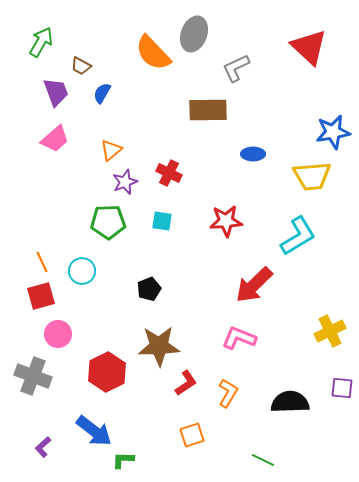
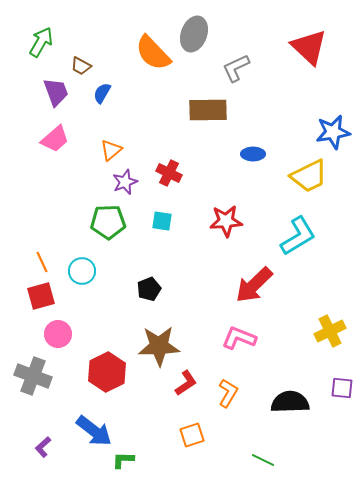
yellow trapezoid: moved 3 px left; rotated 21 degrees counterclockwise
